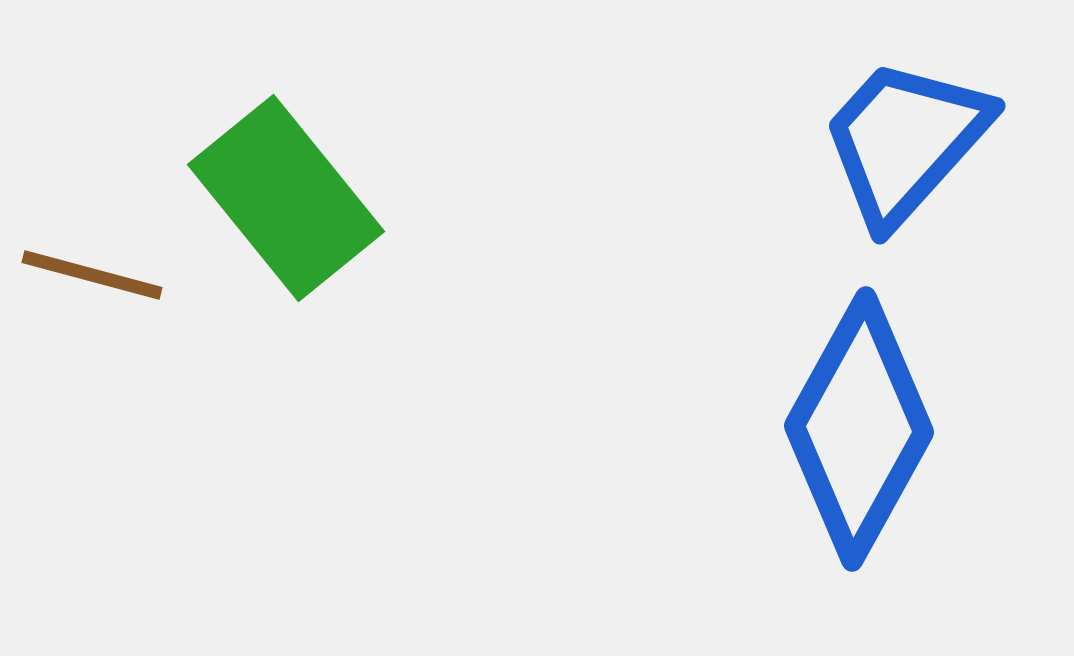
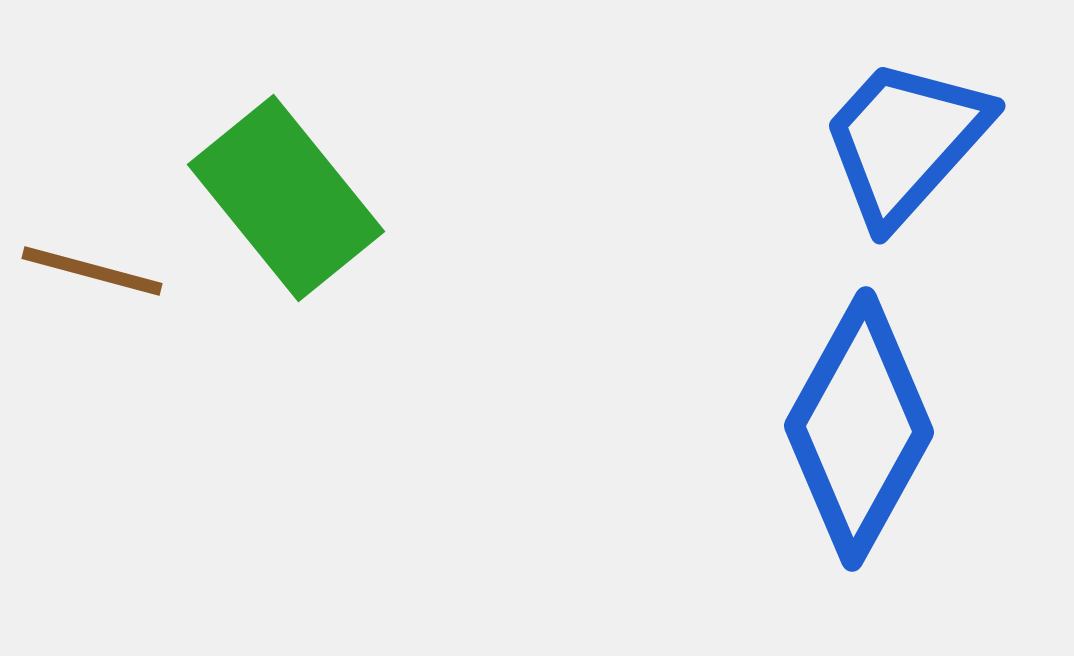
brown line: moved 4 px up
